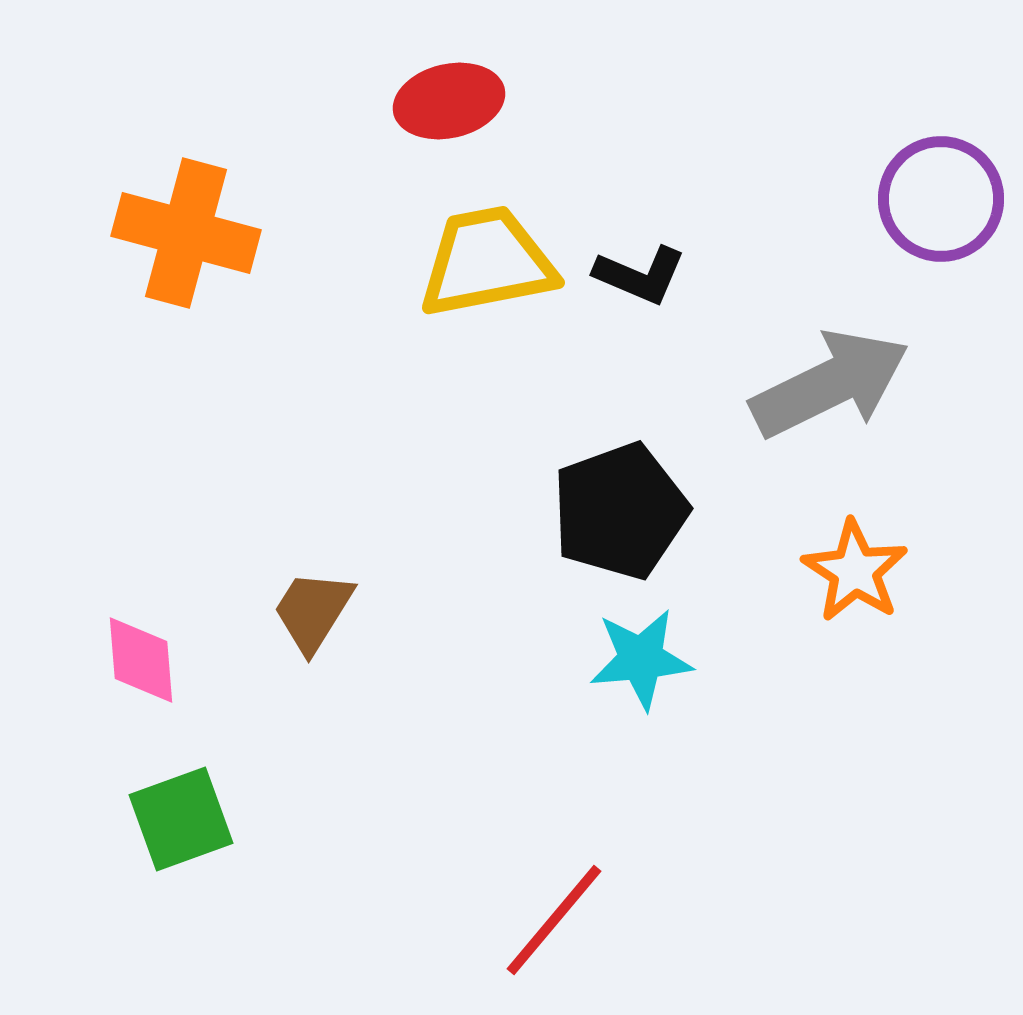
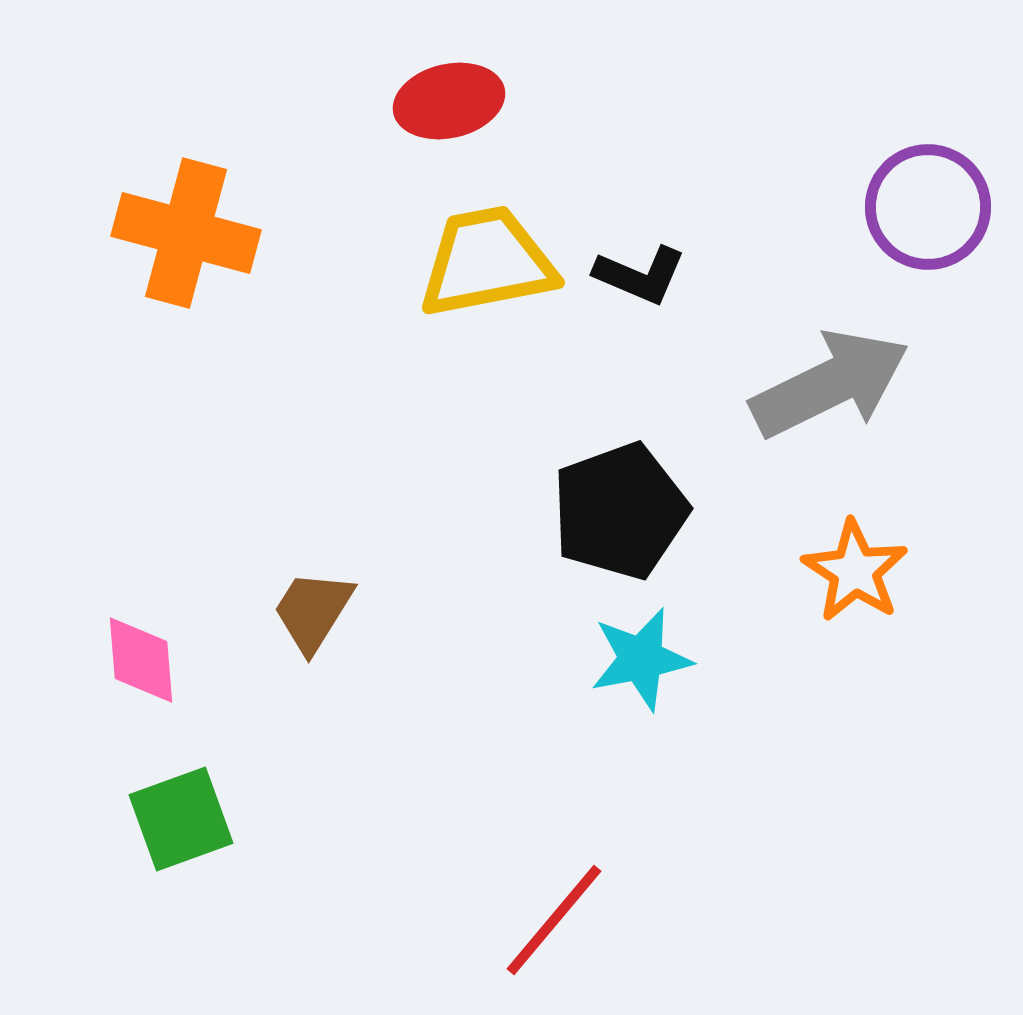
purple circle: moved 13 px left, 8 px down
cyan star: rotated 6 degrees counterclockwise
